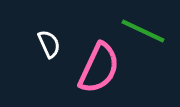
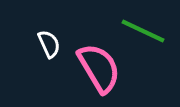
pink semicircle: rotated 56 degrees counterclockwise
